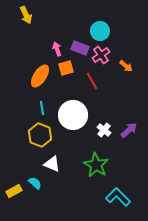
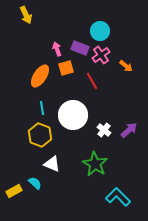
green star: moved 1 px left, 1 px up
